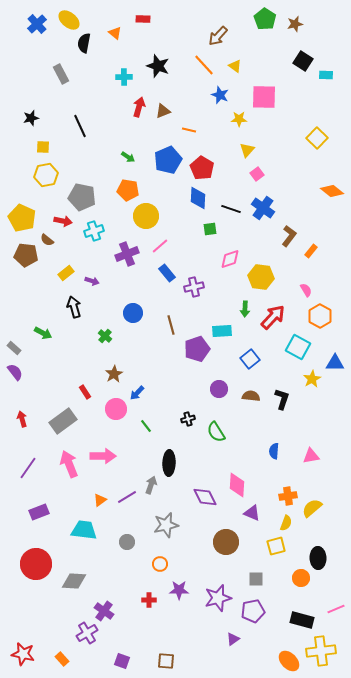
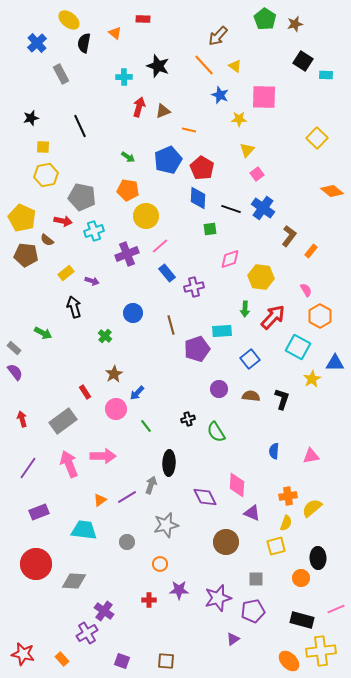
blue cross at (37, 24): moved 19 px down
